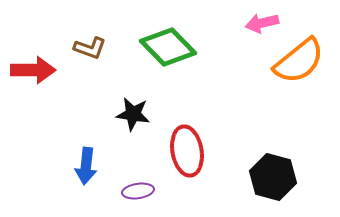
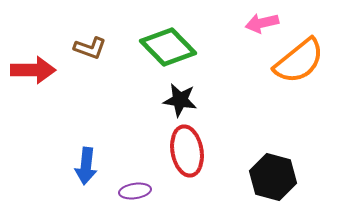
black star: moved 47 px right, 14 px up
purple ellipse: moved 3 px left
